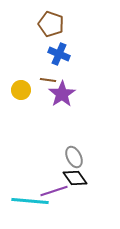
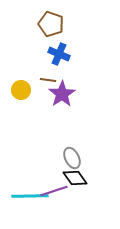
gray ellipse: moved 2 px left, 1 px down
cyan line: moved 5 px up; rotated 6 degrees counterclockwise
